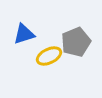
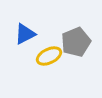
blue triangle: moved 1 px right; rotated 10 degrees counterclockwise
